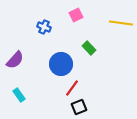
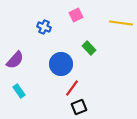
cyan rectangle: moved 4 px up
